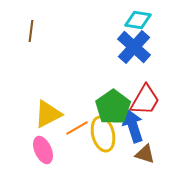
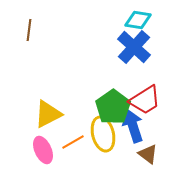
brown line: moved 2 px left, 1 px up
red trapezoid: rotated 28 degrees clockwise
orange line: moved 4 px left, 14 px down
brown triangle: moved 3 px right; rotated 20 degrees clockwise
